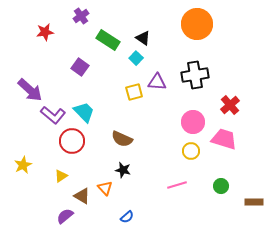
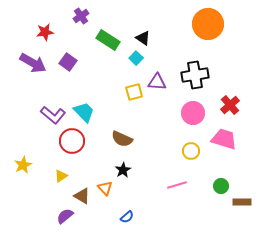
orange circle: moved 11 px right
purple square: moved 12 px left, 5 px up
purple arrow: moved 3 px right, 27 px up; rotated 12 degrees counterclockwise
pink circle: moved 9 px up
black star: rotated 28 degrees clockwise
brown rectangle: moved 12 px left
